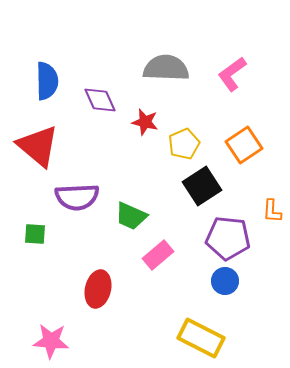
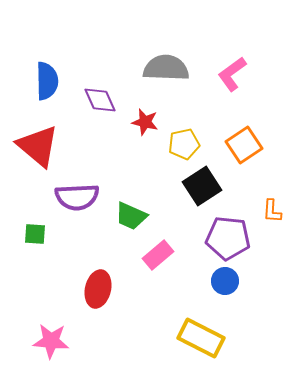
yellow pentagon: rotated 12 degrees clockwise
